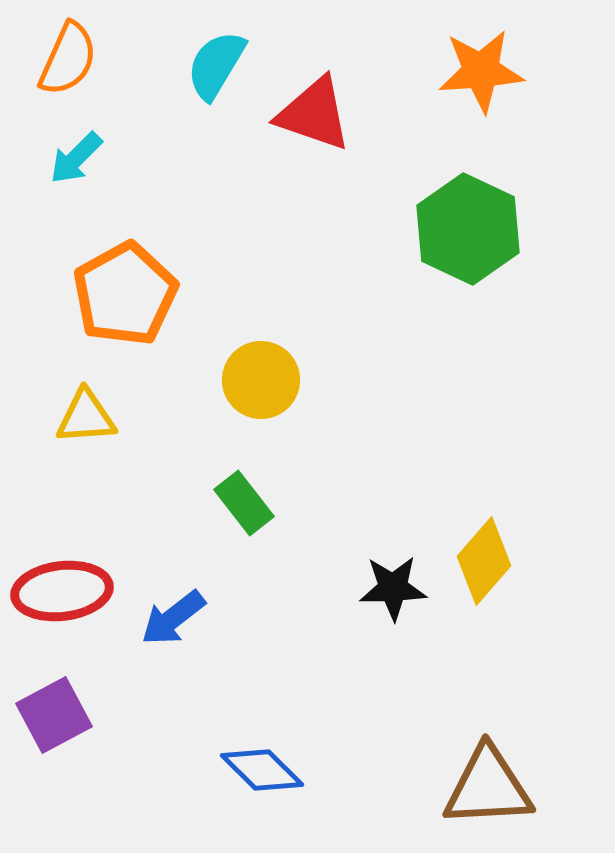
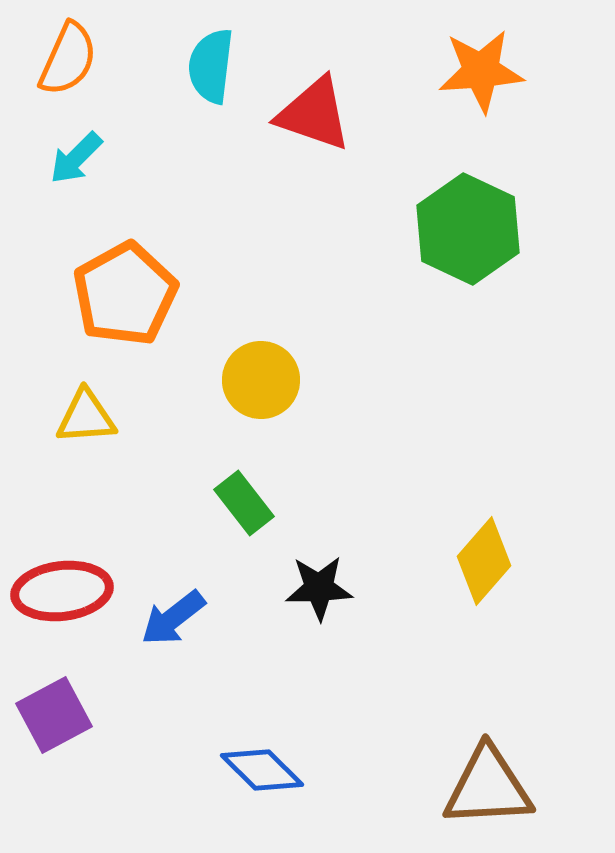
cyan semicircle: moved 5 px left, 1 px down; rotated 24 degrees counterclockwise
black star: moved 74 px left
